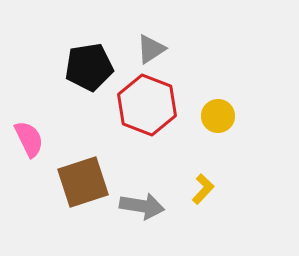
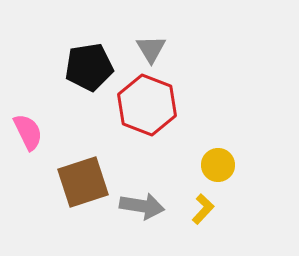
gray triangle: rotated 28 degrees counterclockwise
yellow circle: moved 49 px down
pink semicircle: moved 1 px left, 7 px up
yellow L-shape: moved 20 px down
